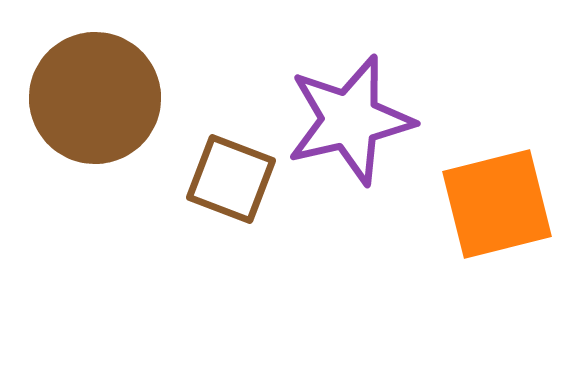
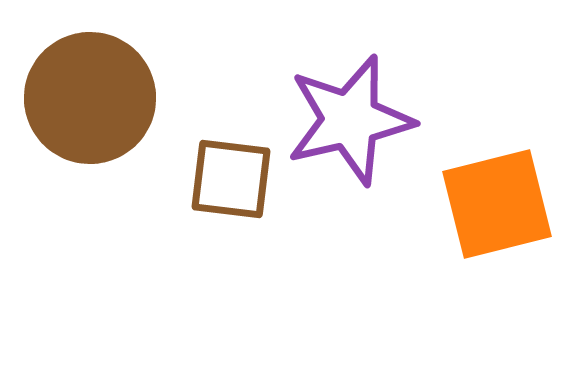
brown circle: moved 5 px left
brown square: rotated 14 degrees counterclockwise
